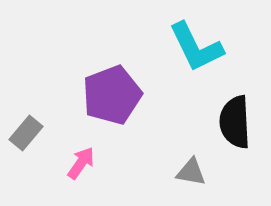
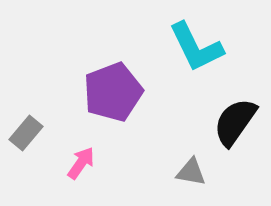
purple pentagon: moved 1 px right, 3 px up
black semicircle: rotated 38 degrees clockwise
